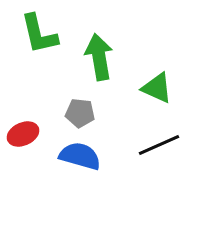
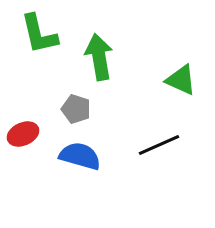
green triangle: moved 24 px right, 8 px up
gray pentagon: moved 4 px left, 4 px up; rotated 12 degrees clockwise
